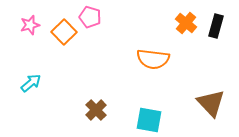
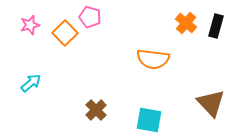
orange square: moved 1 px right, 1 px down
